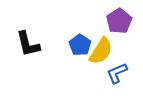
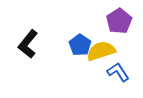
black L-shape: rotated 52 degrees clockwise
yellow semicircle: rotated 140 degrees counterclockwise
blue L-shape: moved 1 px right, 1 px up; rotated 80 degrees clockwise
